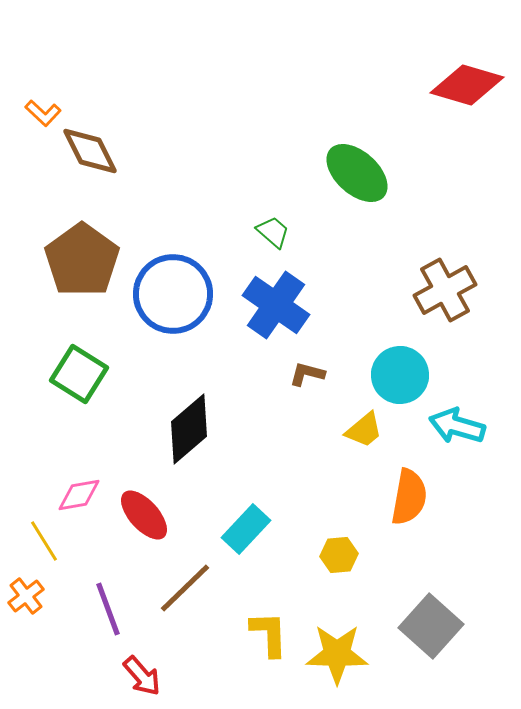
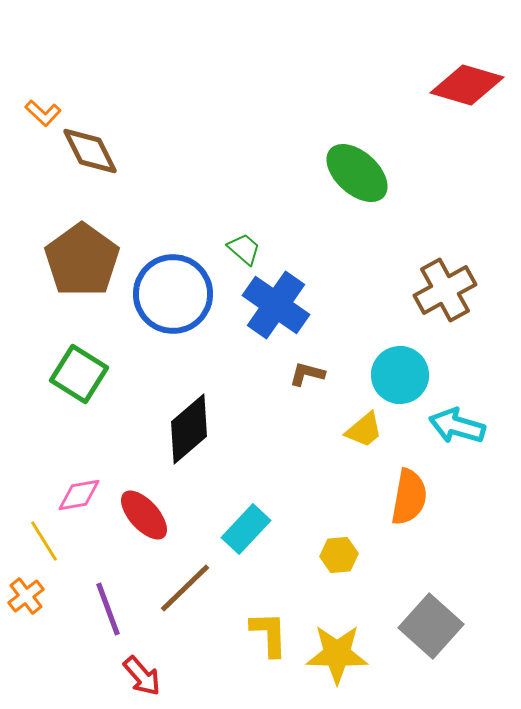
green trapezoid: moved 29 px left, 17 px down
